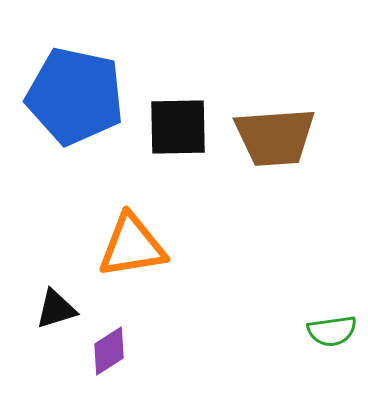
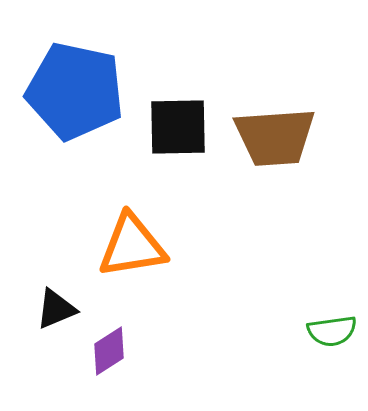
blue pentagon: moved 5 px up
black triangle: rotated 6 degrees counterclockwise
